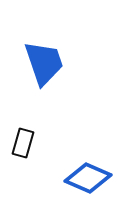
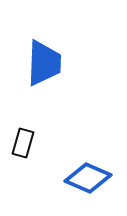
blue trapezoid: rotated 21 degrees clockwise
